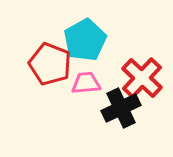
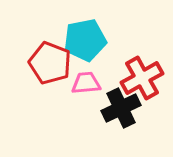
cyan pentagon: rotated 18 degrees clockwise
red pentagon: moved 1 px up
red cross: rotated 18 degrees clockwise
